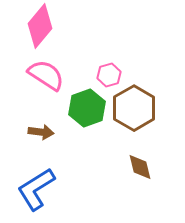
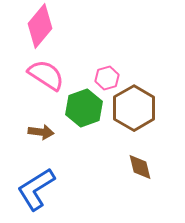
pink hexagon: moved 2 px left, 3 px down
green hexagon: moved 3 px left
